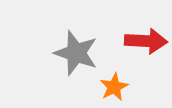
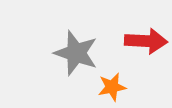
orange star: moved 2 px left; rotated 16 degrees clockwise
